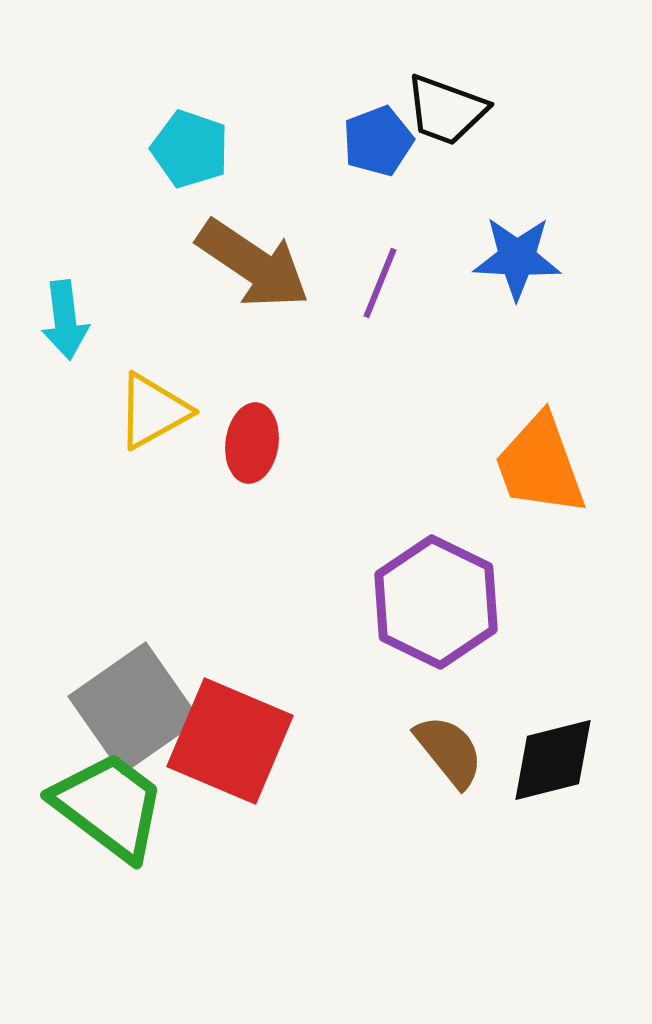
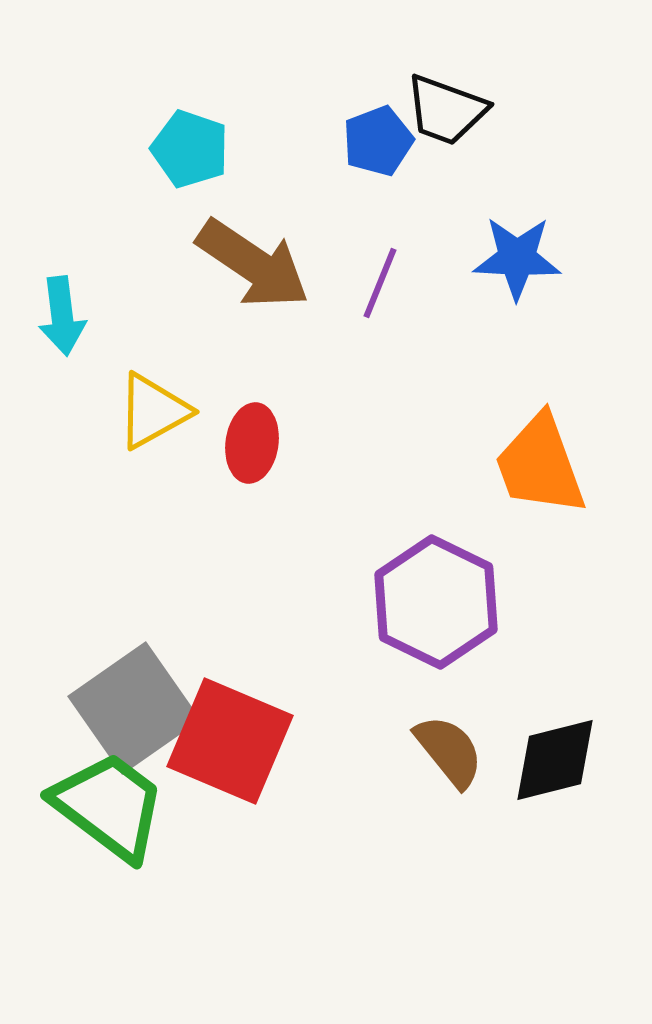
cyan arrow: moved 3 px left, 4 px up
black diamond: moved 2 px right
